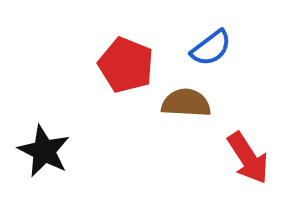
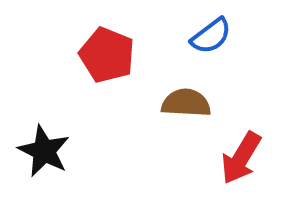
blue semicircle: moved 12 px up
red pentagon: moved 19 px left, 10 px up
red arrow: moved 7 px left; rotated 64 degrees clockwise
